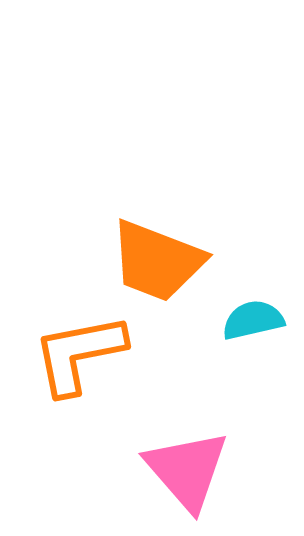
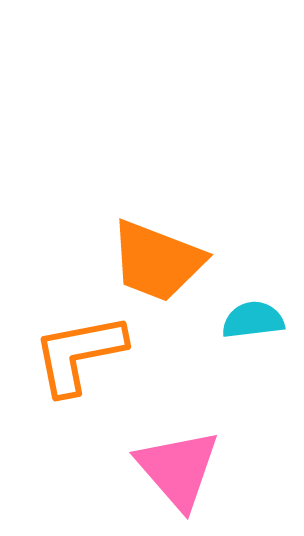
cyan semicircle: rotated 6 degrees clockwise
pink triangle: moved 9 px left, 1 px up
